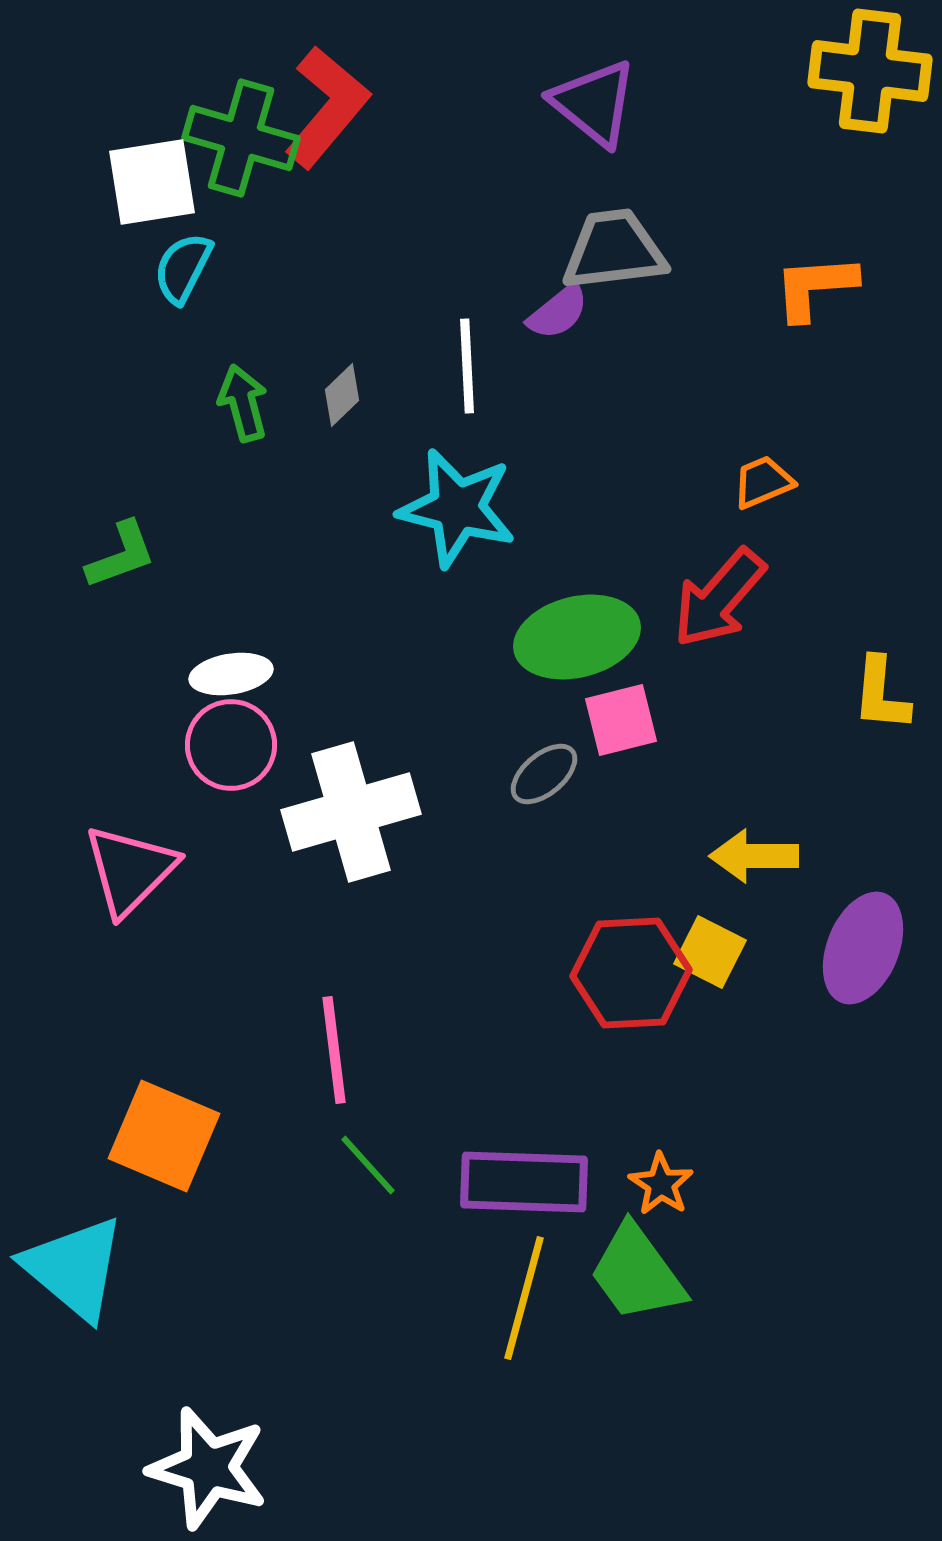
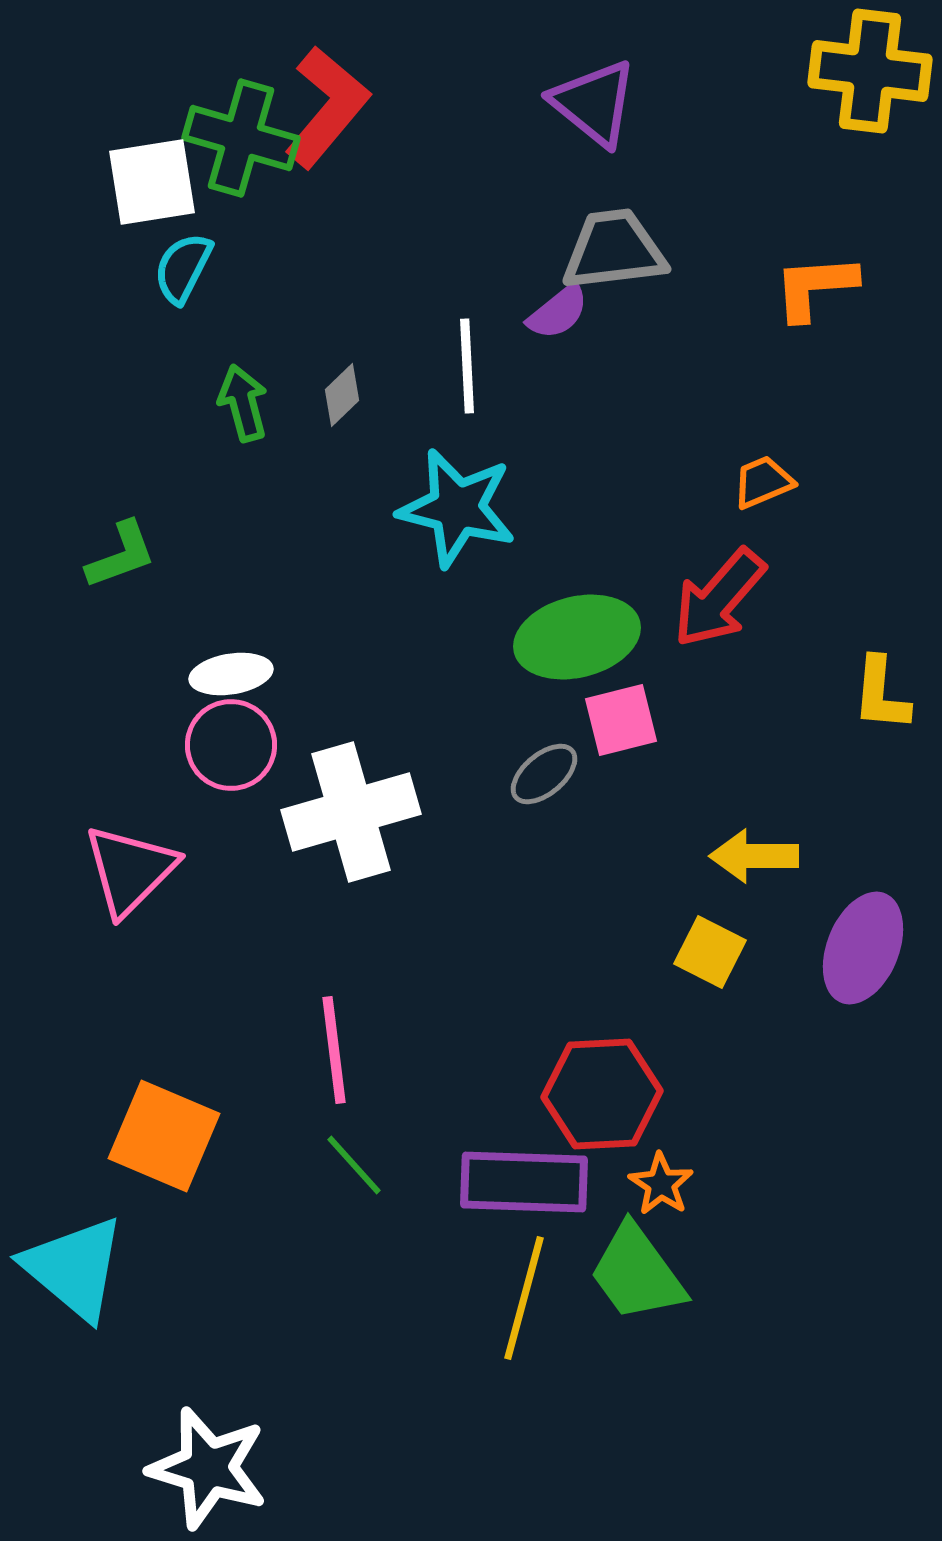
red hexagon: moved 29 px left, 121 px down
green line: moved 14 px left
